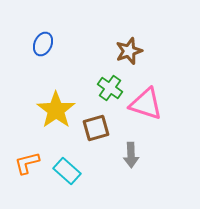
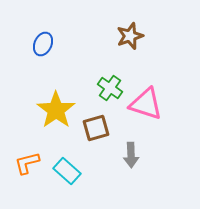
brown star: moved 1 px right, 15 px up
